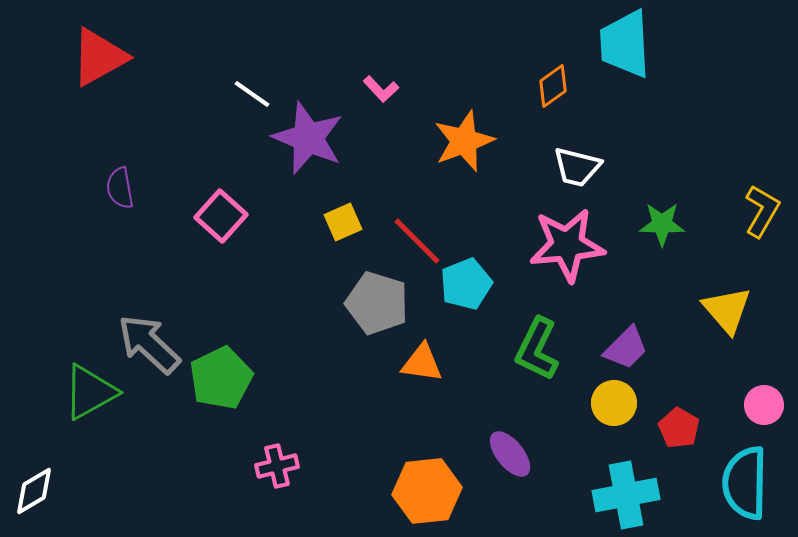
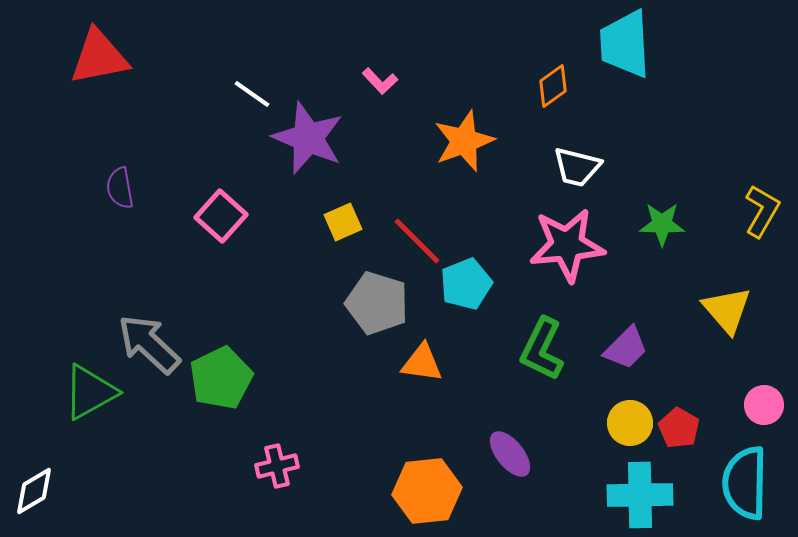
red triangle: rotated 18 degrees clockwise
pink L-shape: moved 1 px left, 8 px up
green L-shape: moved 5 px right
yellow circle: moved 16 px right, 20 px down
cyan cross: moved 14 px right; rotated 10 degrees clockwise
